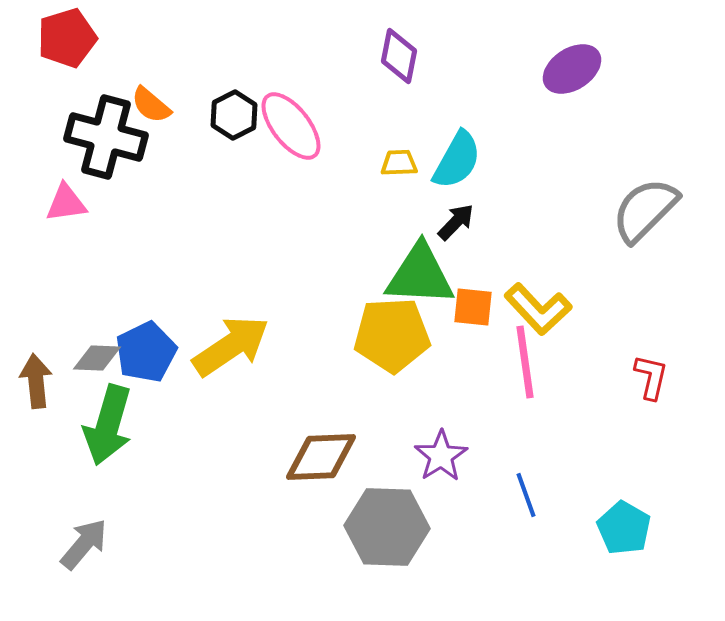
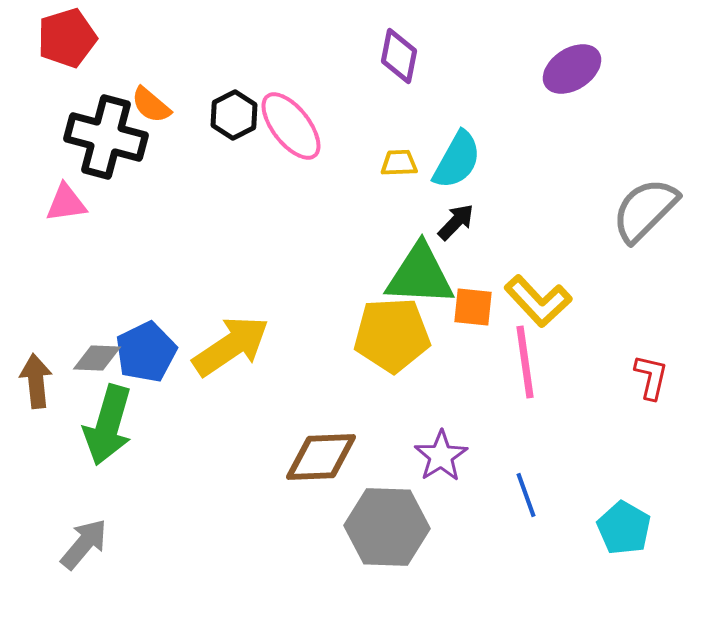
yellow L-shape: moved 8 px up
